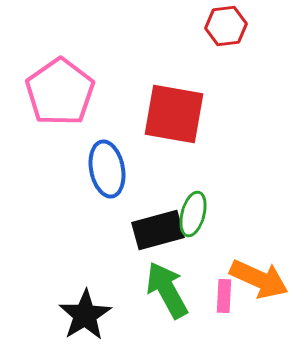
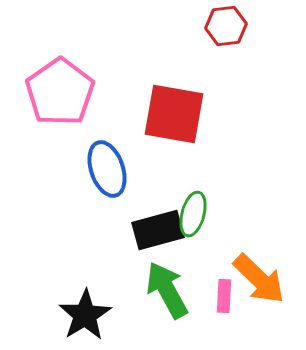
blue ellipse: rotated 8 degrees counterclockwise
orange arrow: rotated 20 degrees clockwise
